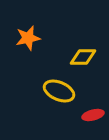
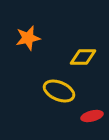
red ellipse: moved 1 px left, 1 px down
